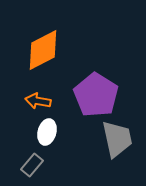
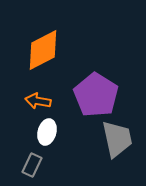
gray rectangle: rotated 15 degrees counterclockwise
